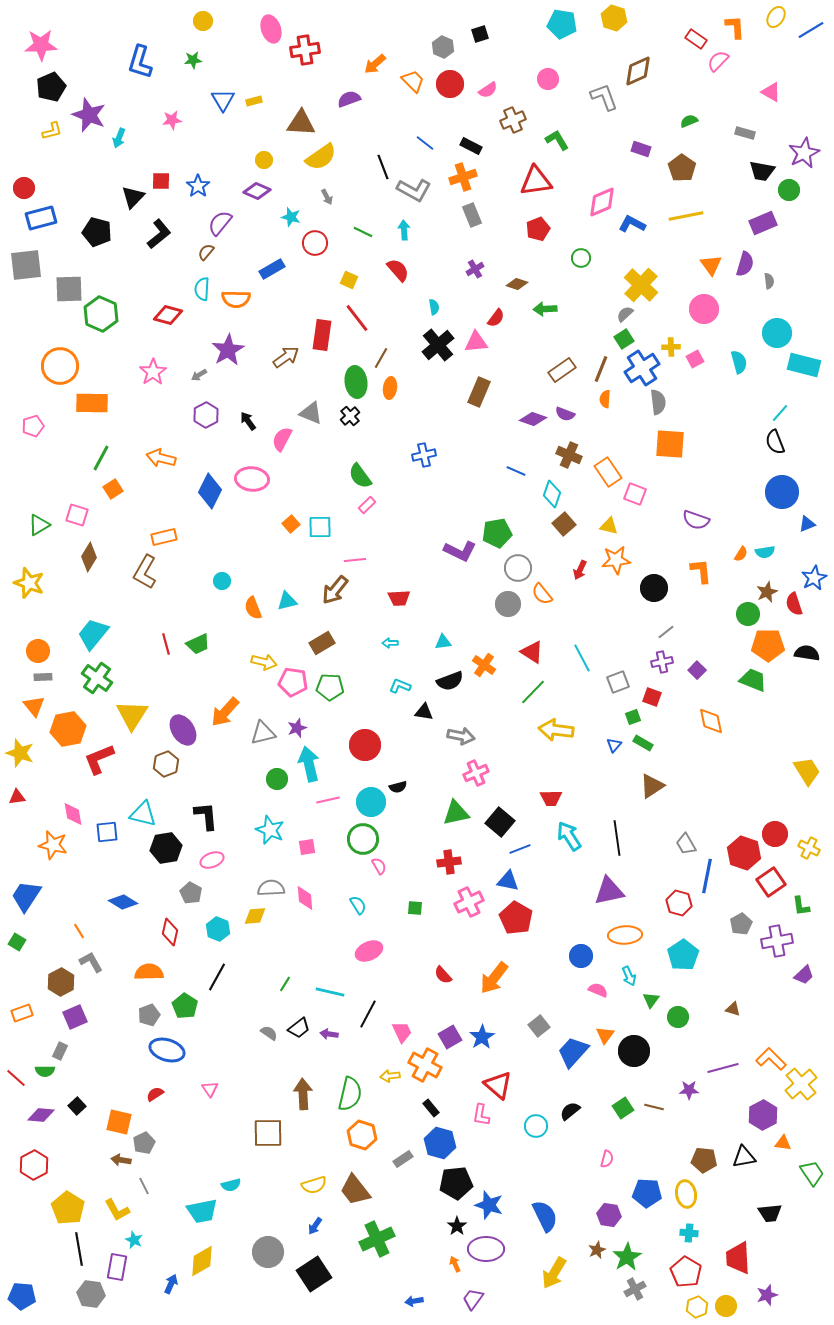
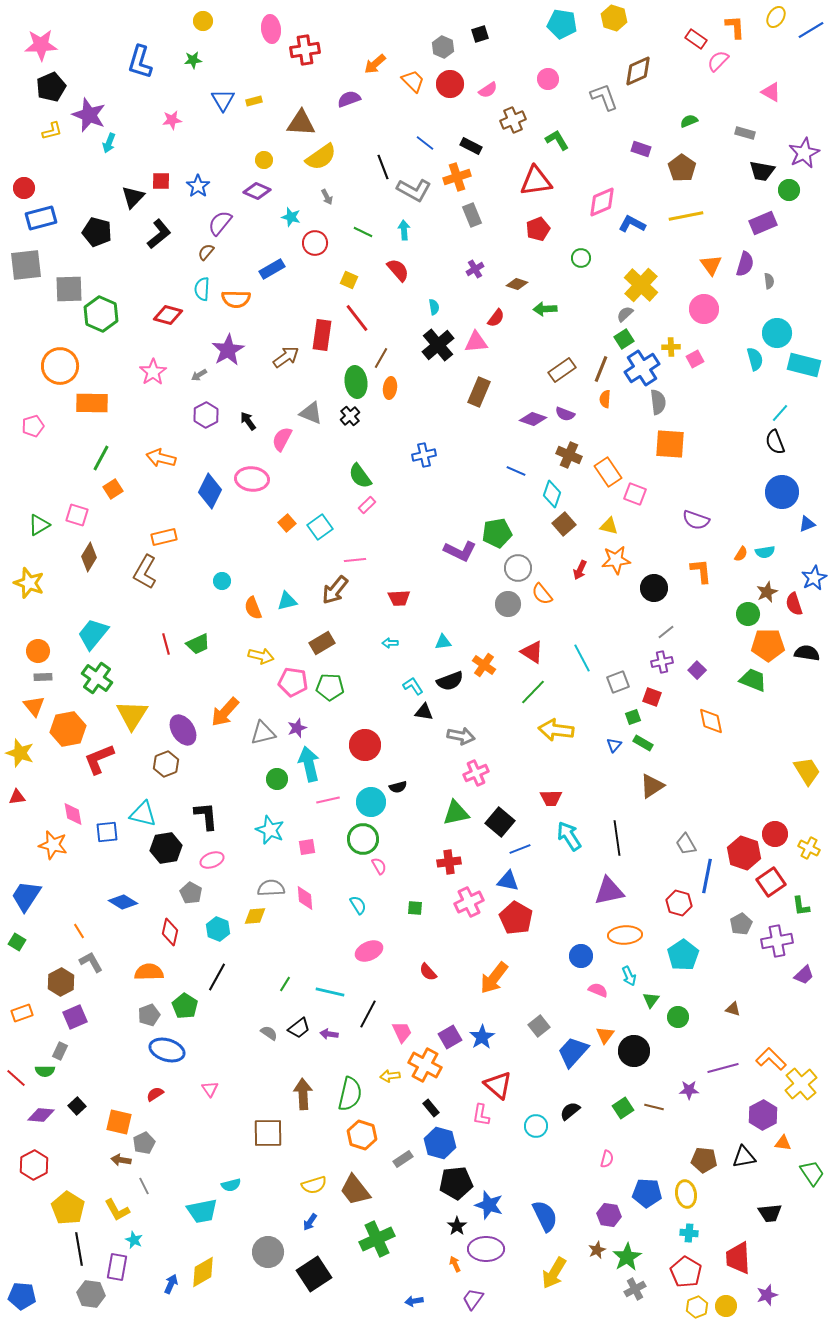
pink ellipse at (271, 29): rotated 12 degrees clockwise
cyan arrow at (119, 138): moved 10 px left, 5 px down
orange cross at (463, 177): moved 6 px left
cyan semicircle at (739, 362): moved 16 px right, 3 px up
orange square at (291, 524): moved 4 px left, 1 px up
cyan square at (320, 527): rotated 35 degrees counterclockwise
yellow arrow at (264, 662): moved 3 px left, 6 px up
cyan L-shape at (400, 686): moved 13 px right; rotated 35 degrees clockwise
red semicircle at (443, 975): moved 15 px left, 3 px up
blue arrow at (315, 1226): moved 5 px left, 4 px up
yellow diamond at (202, 1261): moved 1 px right, 11 px down
